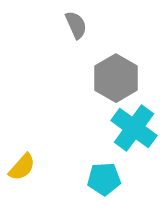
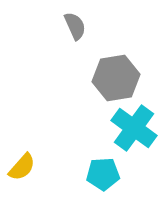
gray semicircle: moved 1 px left, 1 px down
gray hexagon: rotated 21 degrees clockwise
cyan pentagon: moved 1 px left, 5 px up
